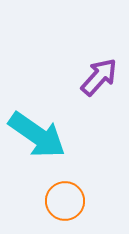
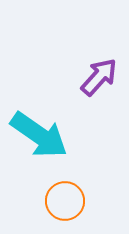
cyan arrow: moved 2 px right
